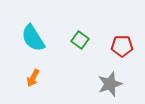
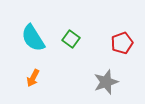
green square: moved 9 px left, 1 px up
red pentagon: moved 3 px up; rotated 20 degrees counterclockwise
gray star: moved 4 px left, 2 px up
